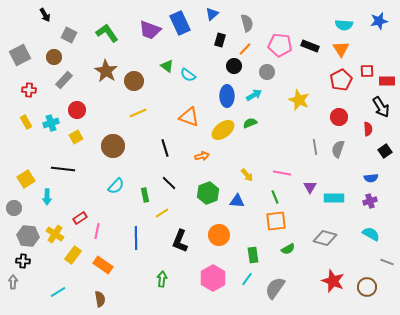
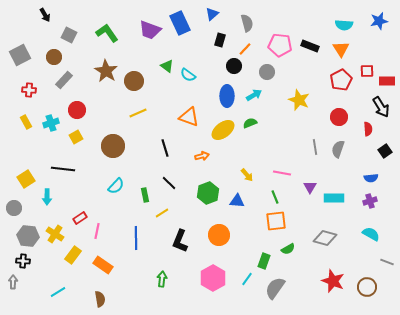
green rectangle at (253, 255): moved 11 px right, 6 px down; rotated 28 degrees clockwise
